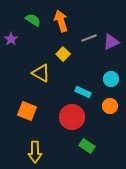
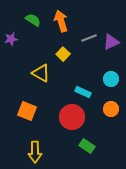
purple star: rotated 24 degrees clockwise
orange circle: moved 1 px right, 3 px down
